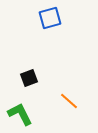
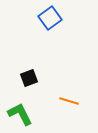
blue square: rotated 20 degrees counterclockwise
orange line: rotated 24 degrees counterclockwise
